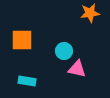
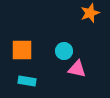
orange star: rotated 12 degrees counterclockwise
orange square: moved 10 px down
